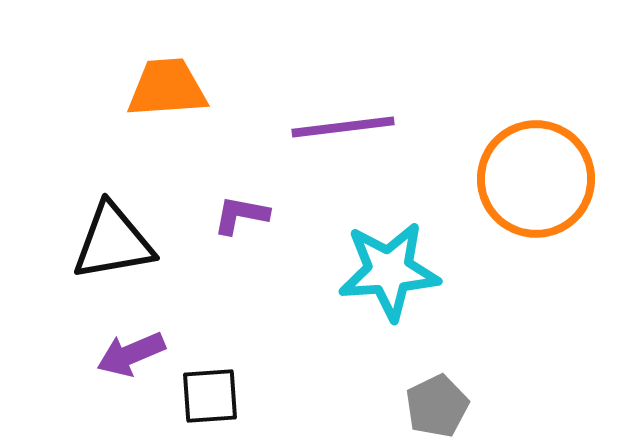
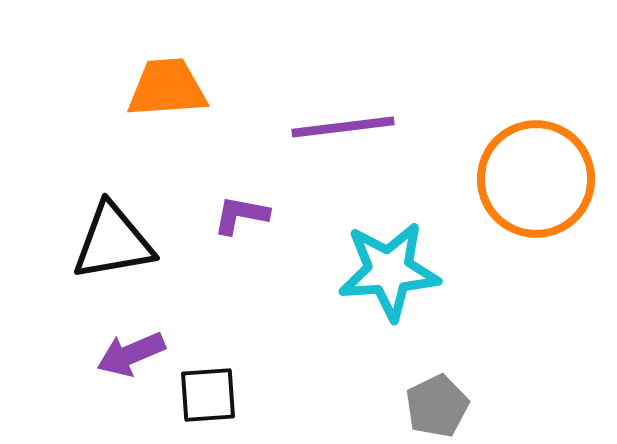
black square: moved 2 px left, 1 px up
